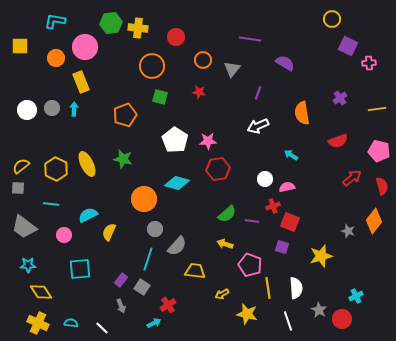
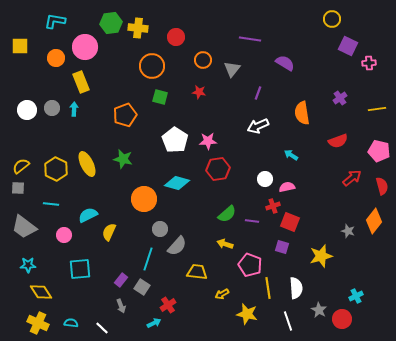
gray circle at (155, 229): moved 5 px right
yellow trapezoid at (195, 271): moved 2 px right, 1 px down
